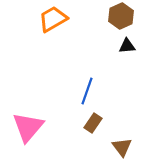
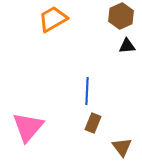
blue line: rotated 16 degrees counterclockwise
brown rectangle: rotated 12 degrees counterclockwise
